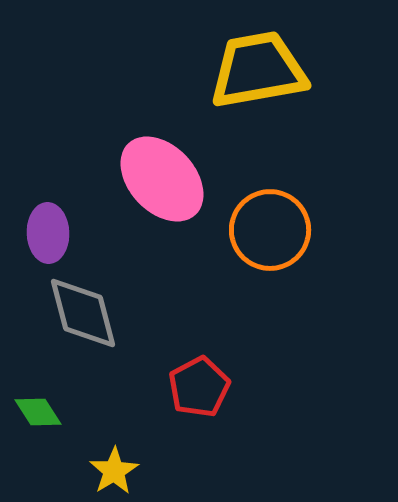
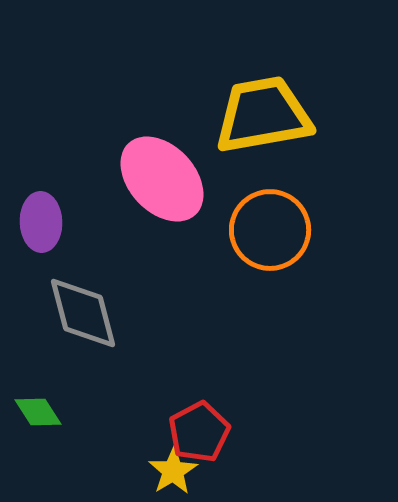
yellow trapezoid: moved 5 px right, 45 px down
purple ellipse: moved 7 px left, 11 px up
red pentagon: moved 45 px down
yellow star: moved 59 px right
